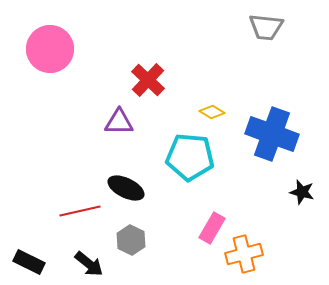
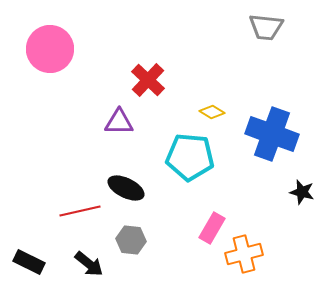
gray hexagon: rotated 20 degrees counterclockwise
